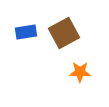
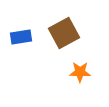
blue rectangle: moved 5 px left, 5 px down
